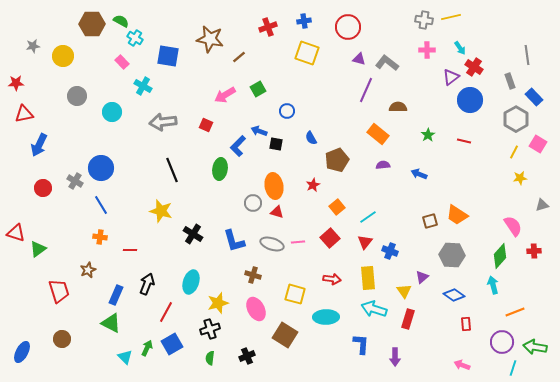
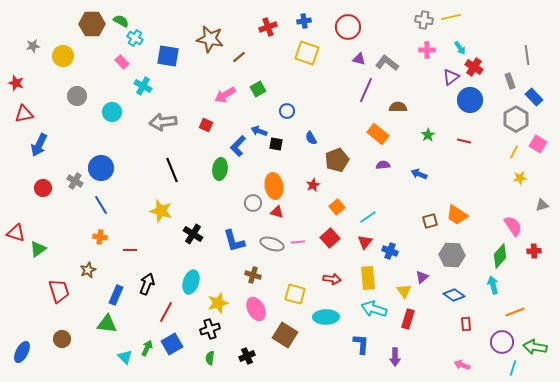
red star at (16, 83): rotated 21 degrees clockwise
green triangle at (111, 323): moved 4 px left, 1 px down; rotated 20 degrees counterclockwise
